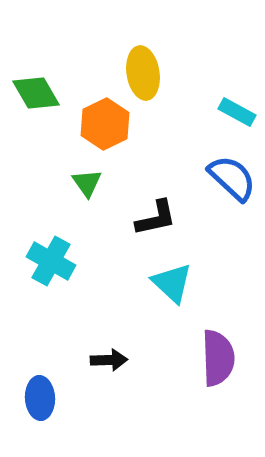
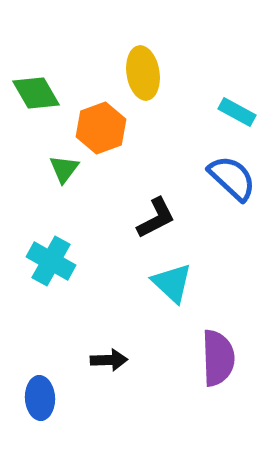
orange hexagon: moved 4 px left, 4 px down; rotated 6 degrees clockwise
green triangle: moved 23 px left, 14 px up; rotated 12 degrees clockwise
black L-shape: rotated 15 degrees counterclockwise
